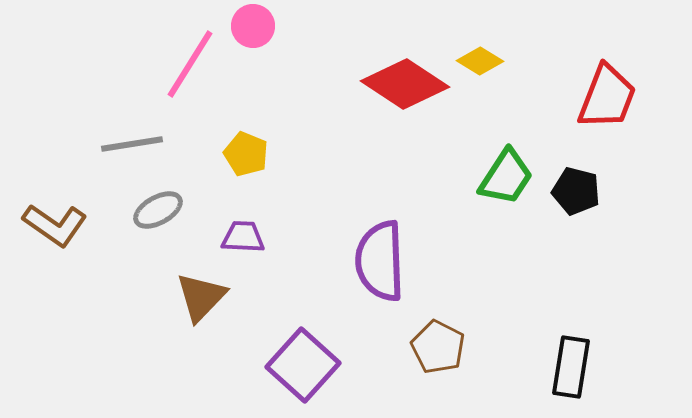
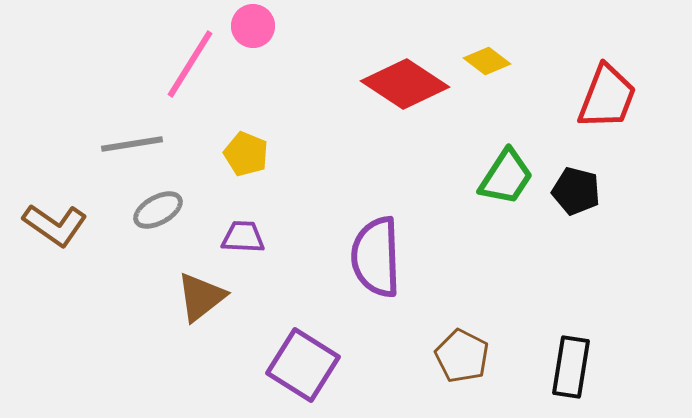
yellow diamond: moved 7 px right; rotated 6 degrees clockwise
purple semicircle: moved 4 px left, 4 px up
brown triangle: rotated 8 degrees clockwise
brown pentagon: moved 24 px right, 9 px down
purple square: rotated 10 degrees counterclockwise
